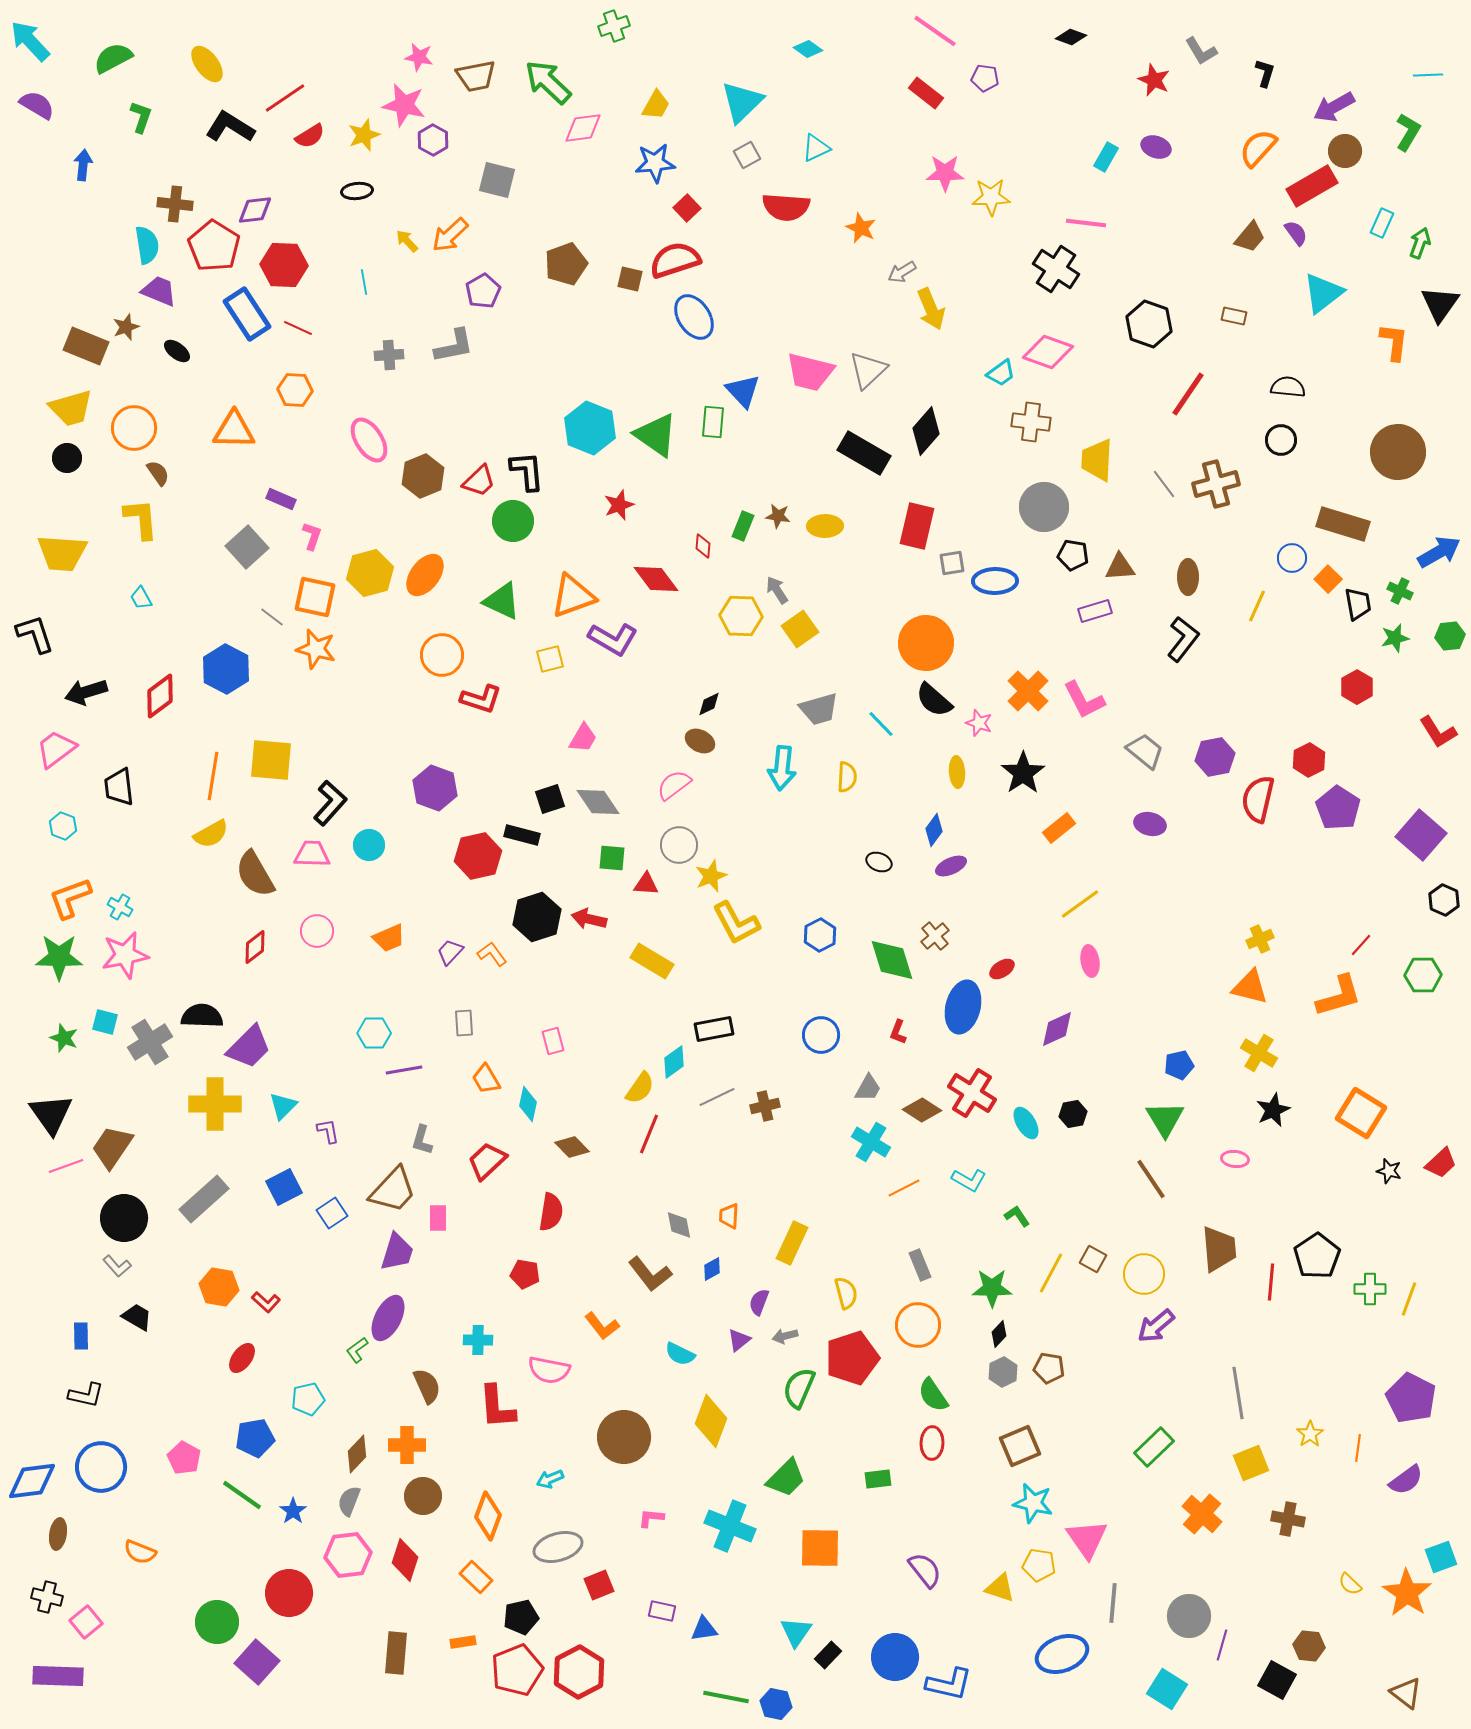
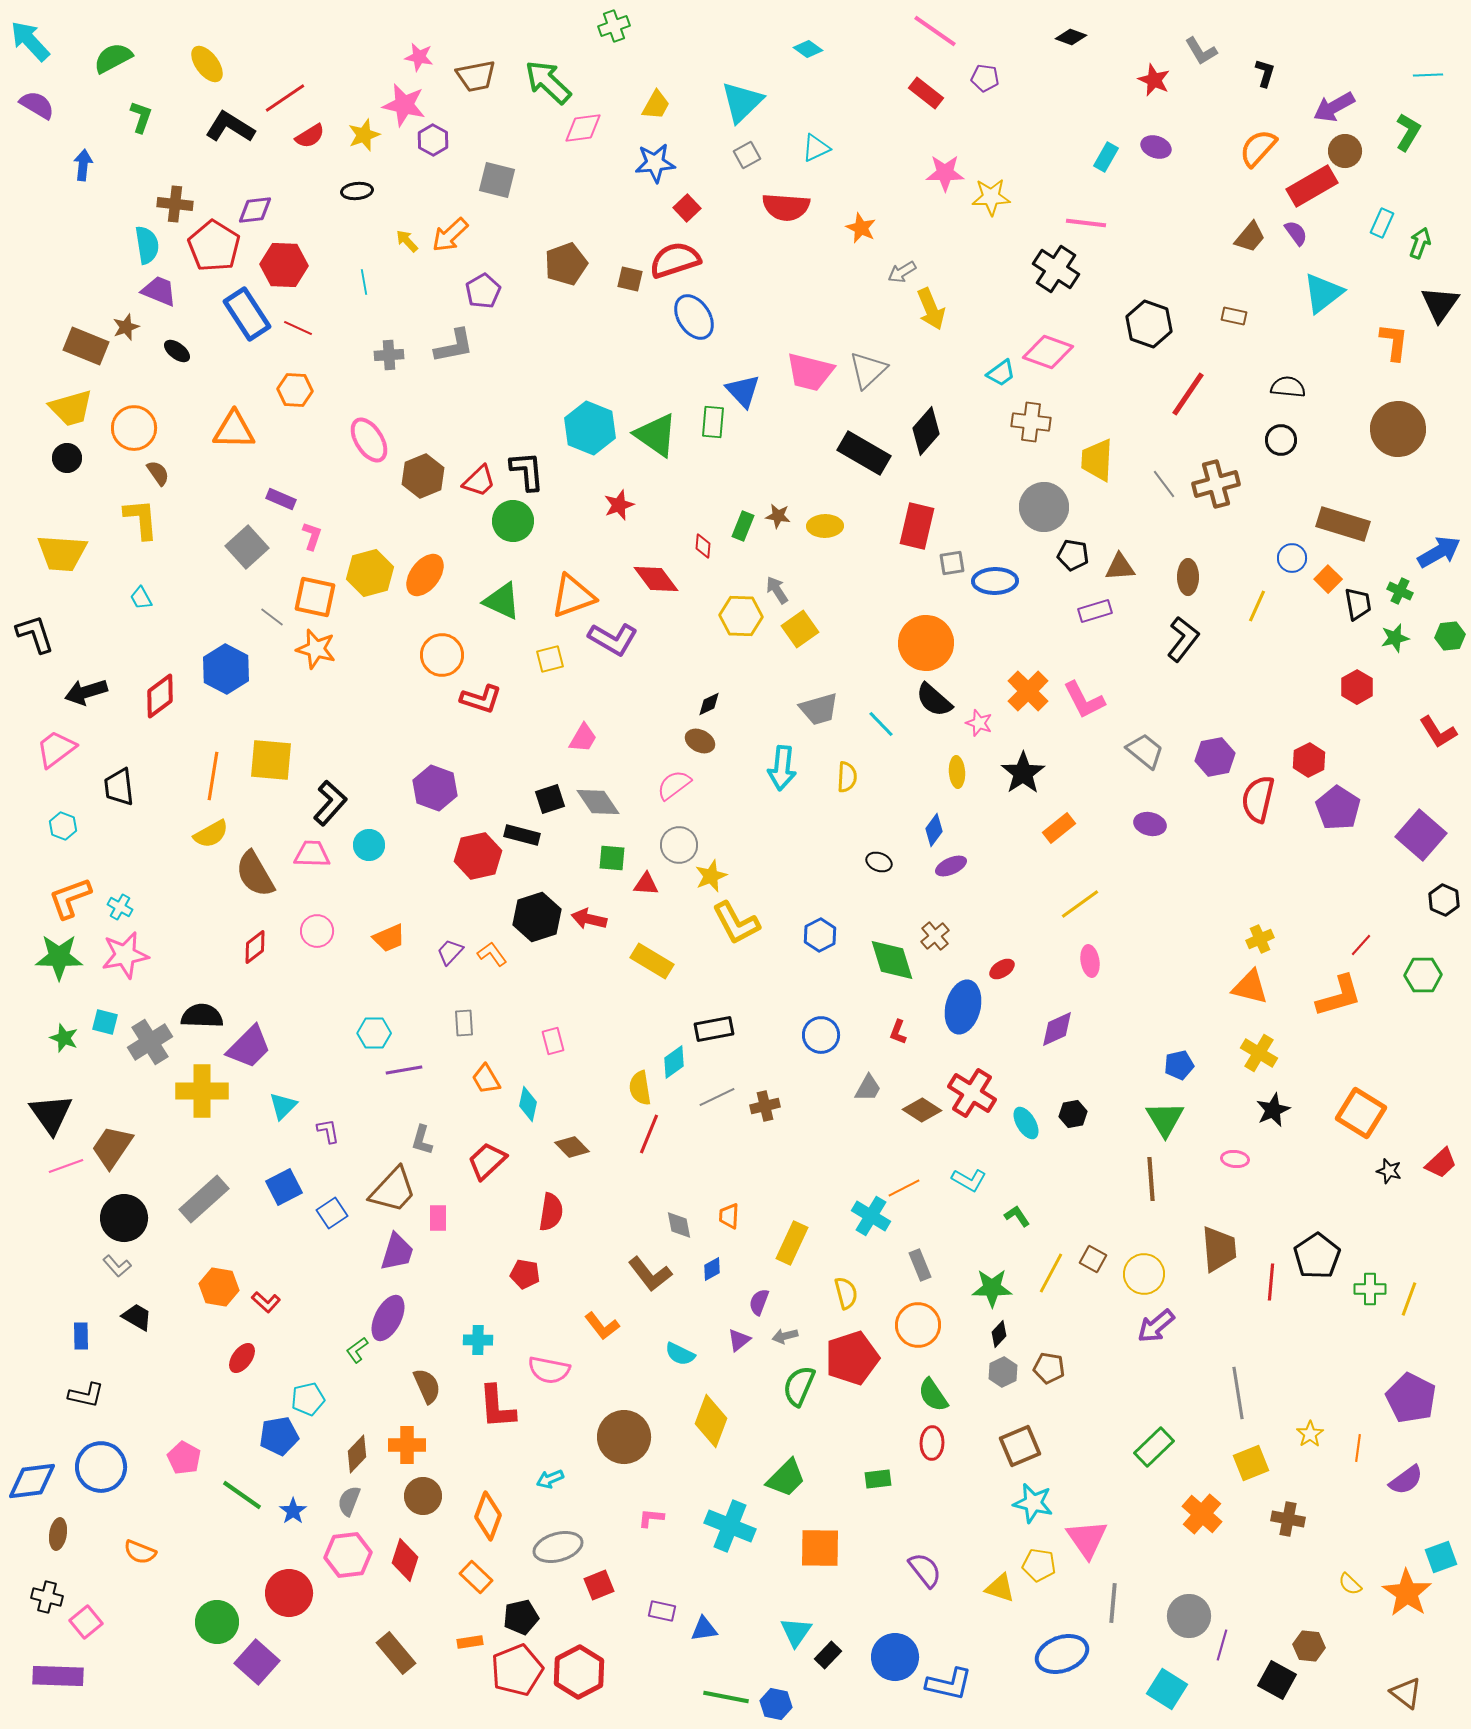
brown circle at (1398, 452): moved 23 px up
yellow semicircle at (640, 1088): rotated 136 degrees clockwise
yellow cross at (215, 1104): moved 13 px left, 13 px up
cyan cross at (871, 1142): moved 74 px down
brown line at (1151, 1179): rotated 30 degrees clockwise
green semicircle at (799, 1388): moved 2 px up
blue pentagon at (255, 1438): moved 24 px right, 2 px up
orange rectangle at (463, 1642): moved 7 px right
brown rectangle at (396, 1653): rotated 45 degrees counterclockwise
